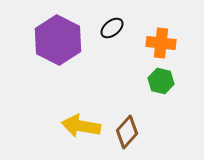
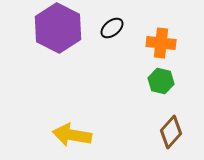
purple hexagon: moved 12 px up
yellow arrow: moved 9 px left, 9 px down
brown diamond: moved 44 px right
